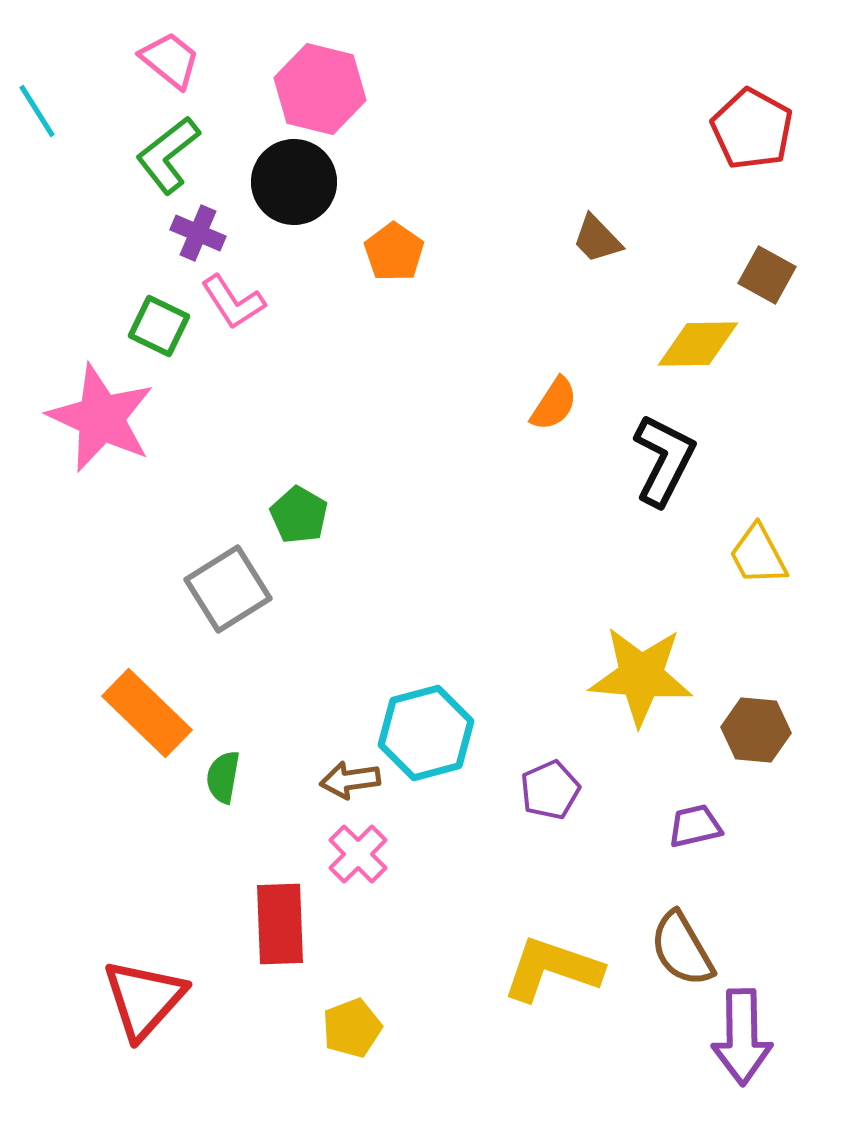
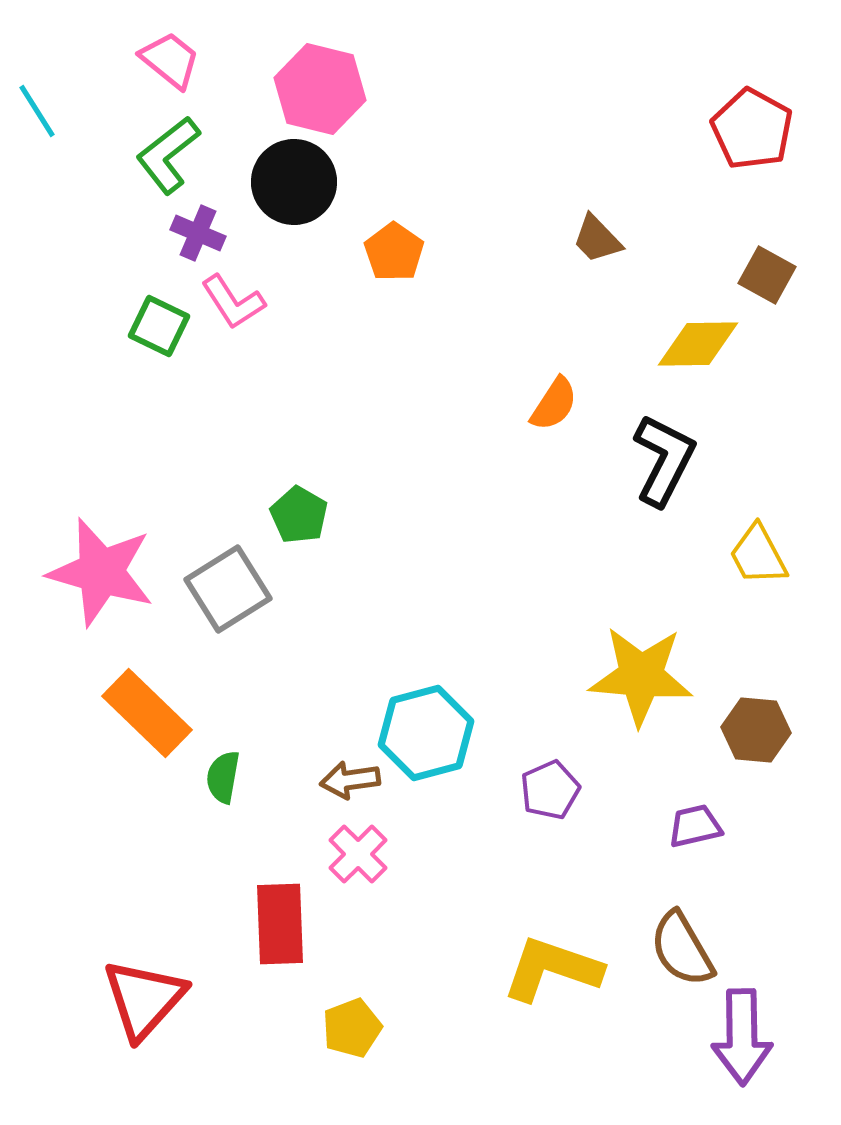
pink star: moved 154 px down; rotated 9 degrees counterclockwise
